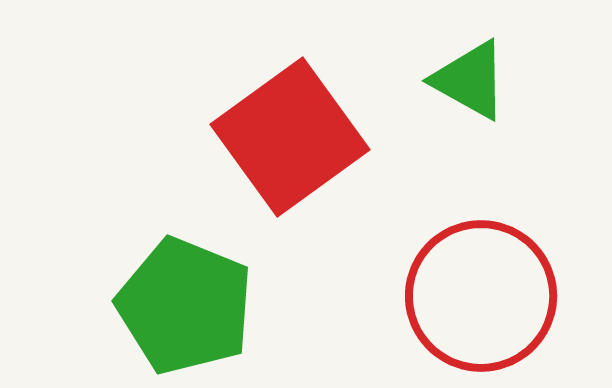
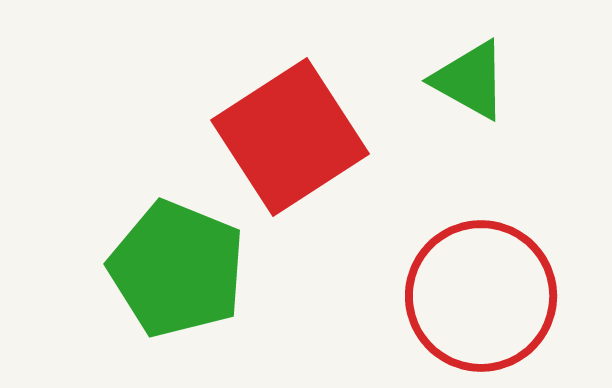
red square: rotated 3 degrees clockwise
green pentagon: moved 8 px left, 37 px up
